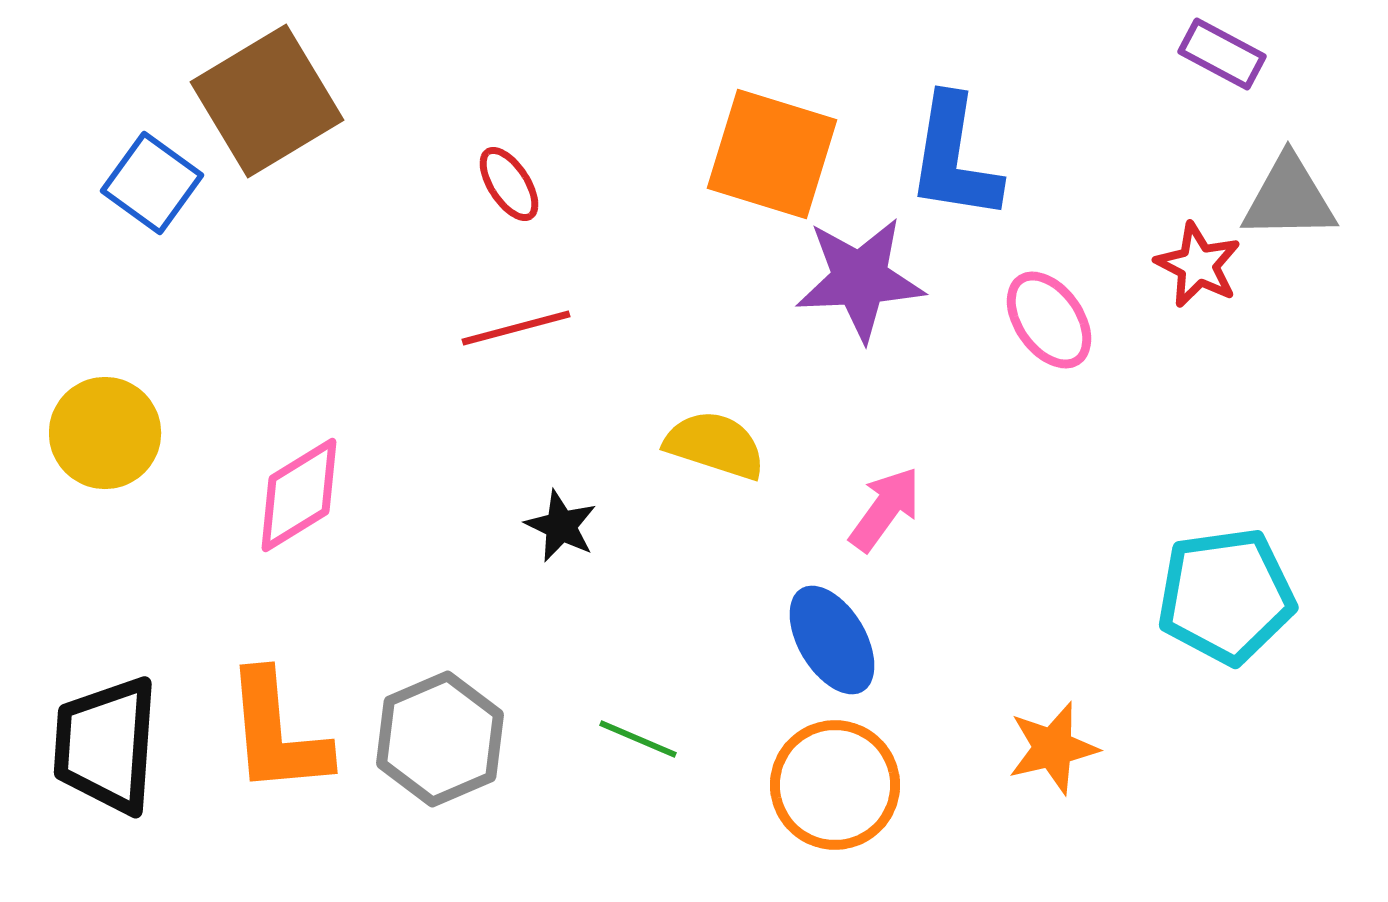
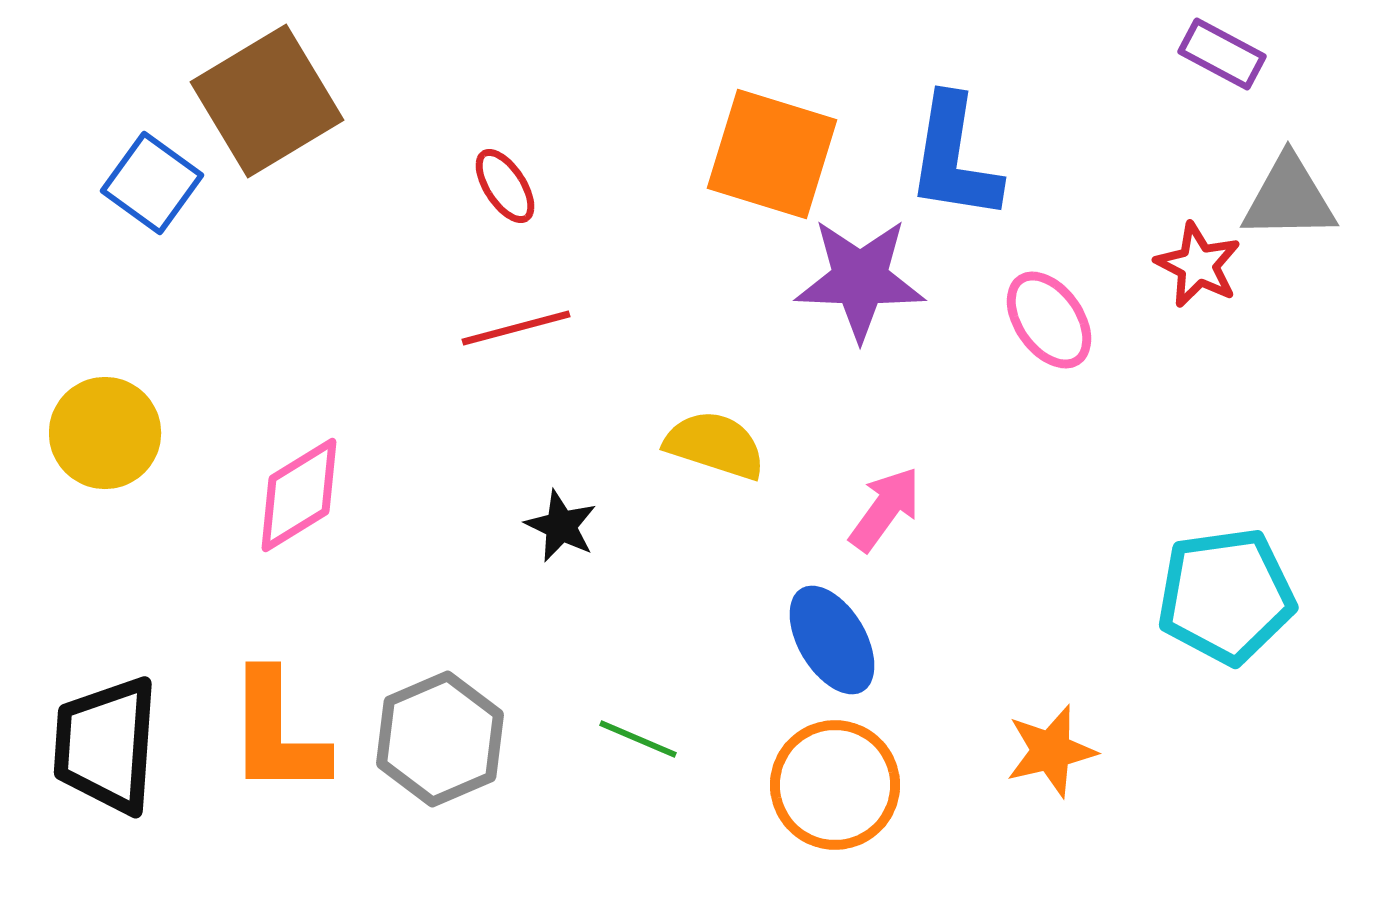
red ellipse: moved 4 px left, 2 px down
purple star: rotated 5 degrees clockwise
orange L-shape: rotated 5 degrees clockwise
orange star: moved 2 px left, 3 px down
